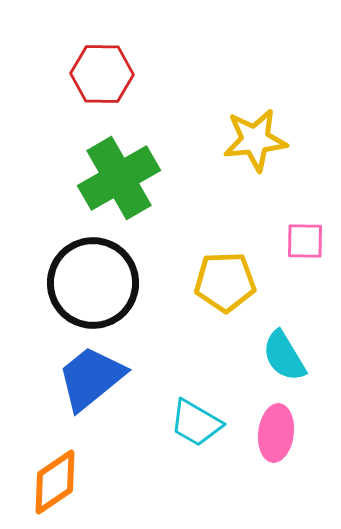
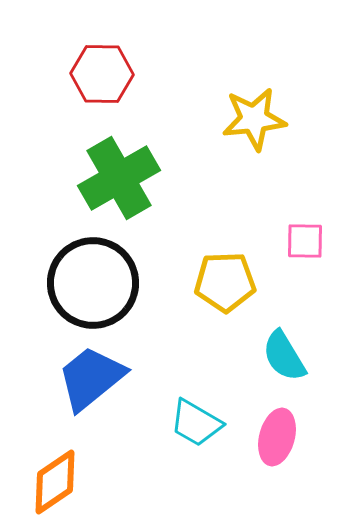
yellow star: moved 1 px left, 21 px up
pink ellipse: moved 1 px right, 4 px down; rotated 8 degrees clockwise
